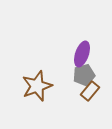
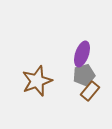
brown star: moved 5 px up
